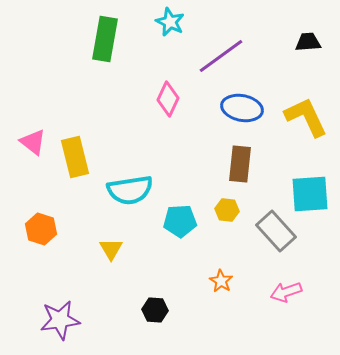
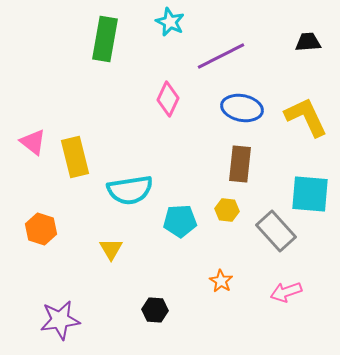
purple line: rotated 9 degrees clockwise
cyan square: rotated 9 degrees clockwise
